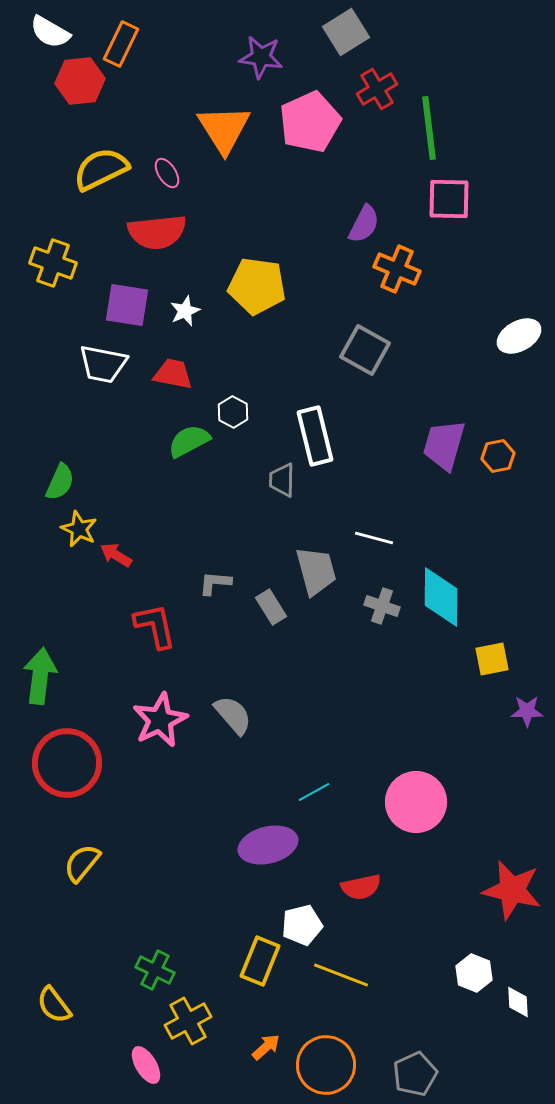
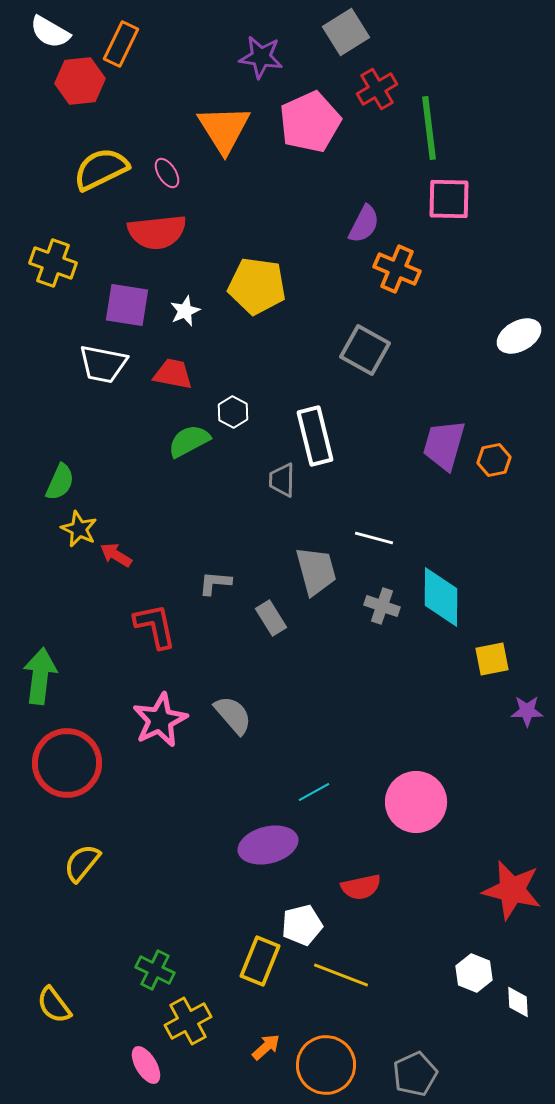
orange hexagon at (498, 456): moved 4 px left, 4 px down
gray rectangle at (271, 607): moved 11 px down
